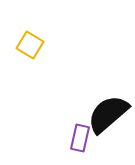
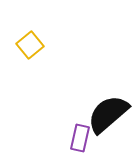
yellow square: rotated 20 degrees clockwise
